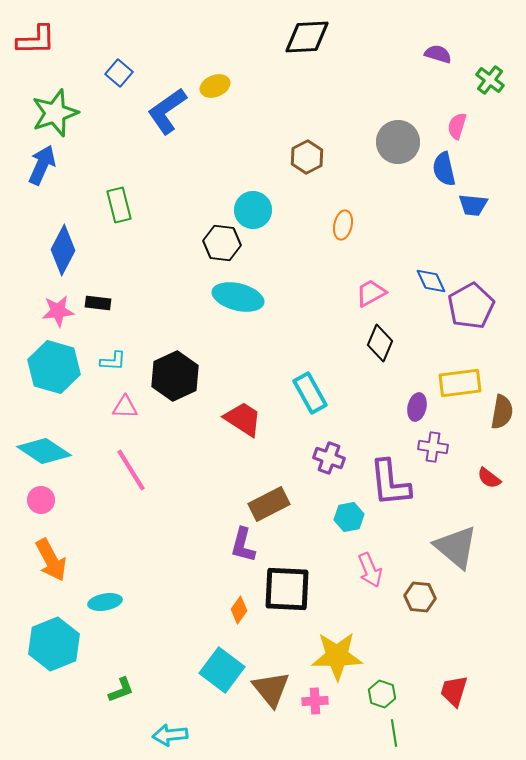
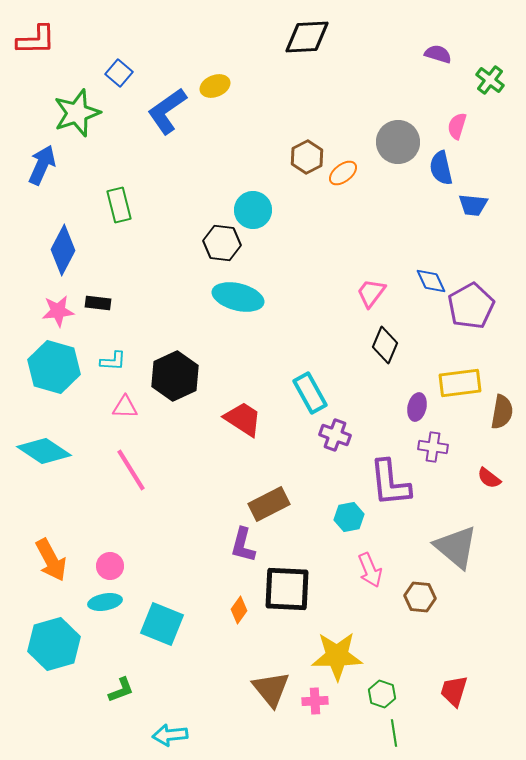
green star at (55, 113): moved 22 px right
blue semicircle at (444, 169): moved 3 px left, 1 px up
orange ellipse at (343, 225): moved 52 px up; rotated 40 degrees clockwise
pink trapezoid at (371, 293): rotated 24 degrees counterclockwise
black diamond at (380, 343): moved 5 px right, 2 px down
purple cross at (329, 458): moved 6 px right, 23 px up
pink circle at (41, 500): moved 69 px right, 66 px down
cyan hexagon at (54, 644): rotated 6 degrees clockwise
cyan square at (222, 670): moved 60 px left, 46 px up; rotated 15 degrees counterclockwise
